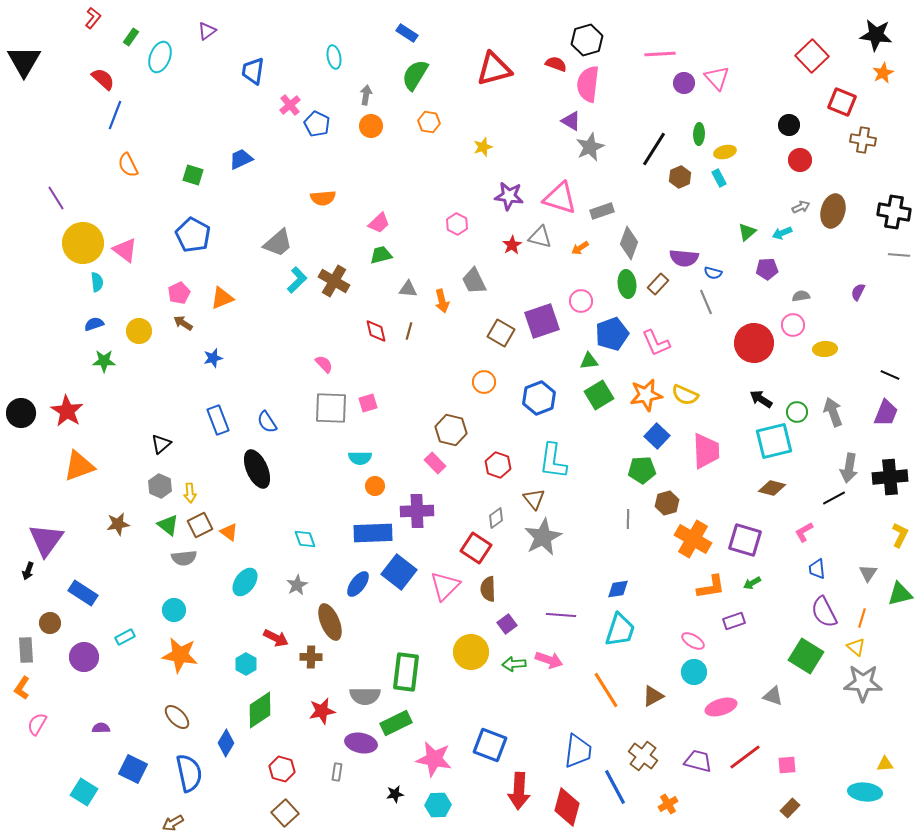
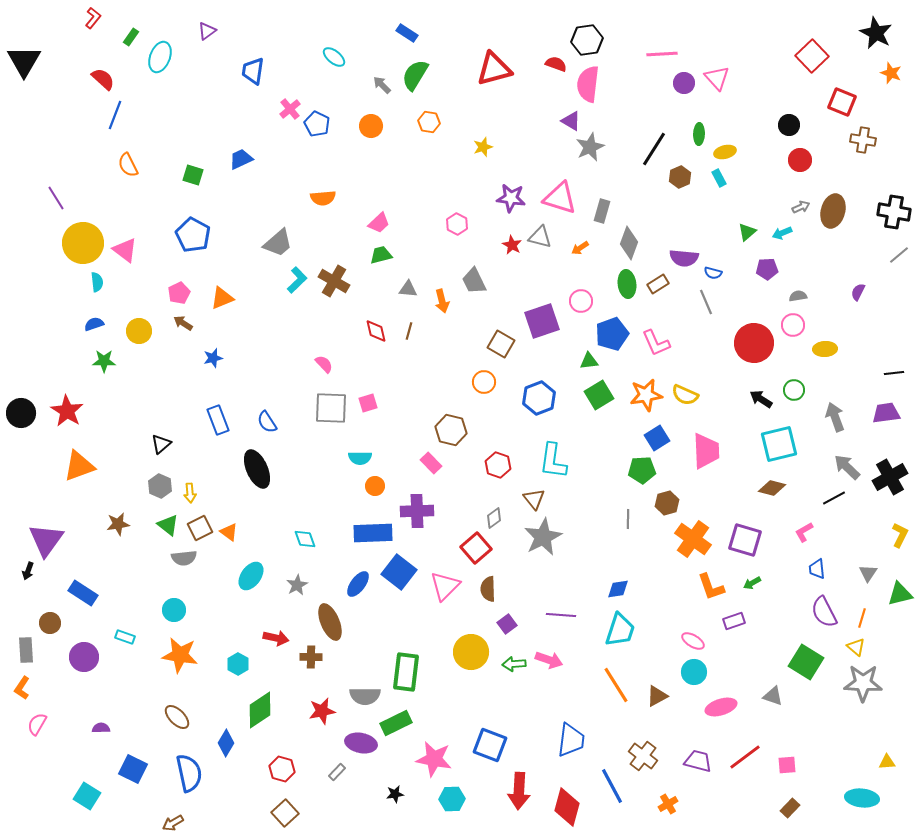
black star at (876, 35): moved 2 px up; rotated 20 degrees clockwise
black hexagon at (587, 40): rotated 8 degrees clockwise
pink line at (660, 54): moved 2 px right
cyan ellipse at (334, 57): rotated 40 degrees counterclockwise
orange star at (883, 73): moved 8 px right; rotated 25 degrees counterclockwise
gray arrow at (366, 95): moved 16 px right, 10 px up; rotated 54 degrees counterclockwise
pink cross at (290, 105): moved 4 px down
purple star at (509, 196): moved 2 px right, 2 px down
gray rectangle at (602, 211): rotated 55 degrees counterclockwise
red star at (512, 245): rotated 12 degrees counterclockwise
gray line at (899, 255): rotated 45 degrees counterclockwise
brown rectangle at (658, 284): rotated 15 degrees clockwise
gray semicircle at (801, 296): moved 3 px left
brown square at (501, 333): moved 11 px down
black line at (890, 375): moved 4 px right, 2 px up; rotated 30 degrees counterclockwise
green circle at (797, 412): moved 3 px left, 22 px up
gray arrow at (833, 412): moved 2 px right, 5 px down
purple trapezoid at (886, 413): rotated 120 degrees counterclockwise
blue square at (657, 436): moved 2 px down; rotated 15 degrees clockwise
cyan square at (774, 441): moved 5 px right, 3 px down
pink rectangle at (435, 463): moved 4 px left
gray arrow at (849, 468): moved 2 px left, 1 px up; rotated 124 degrees clockwise
black cross at (890, 477): rotated 24 degrees counterclockwise
gray diamond at (496, 518): moved 2 px left
brown square at (200, 525): moved 3 px down
orange cross at (693, 539): rotated 6 degrees clockwise
red square at (476, 548): rotated 16 degrees clockwise
cyan ellipse at (245, 582): moved 6 px right, 6 px up
orange L-shape at (711, 587): rotated 80 degrees clockwise
cyan rectangle at (125, 637): rotated 48 degrees clockwise
red arrow at (276, 638): rotated 15 degrees counterclockwise
green square at (806, 656): moved 6 px down
cyan hexagon at (246, 664): moved 8 px left
orange line at (606, 690): moved 10 px right, 5 px up
brown triangle at (653, 696): moved 4 px right
blue trapezoid at (578, 751): moved 7 px left, 11 px up
yellow triangle at (885, 764): moved 2 px right, 2 px up
gray rectangle at (337, 772): rotated 36 degrees clockwise
blue line at (615, 787): moved 3 px left, 1 px up
cyan square at (84, 792): moved 3 px right, 4 px down
cyan ellipse at (865, 792): moved 3 px left, 6 px down
cyan hexagon at (438, 805): moved 14 px right, 6 px up
